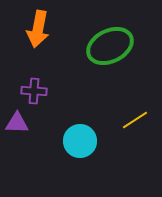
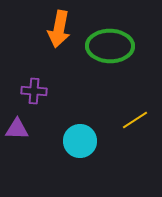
orange arrow: moved 21 px right
green ellipse: rotated 27 degrees clockwise
purple triangle: moved 6 px down
